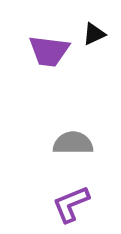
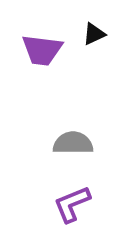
purple trapezoid: moved 7 px left, 1 px up
purple L-shape: moved 1 px right
